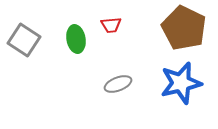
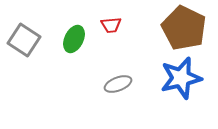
green ellipse: moved 2 px left; rotated 36 degrees clockwise
blue star: moved 5 px up
